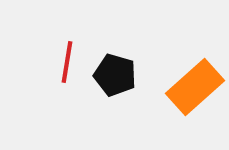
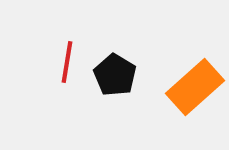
black pentagon: rotated 15 degrees clockwise
